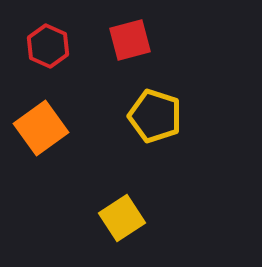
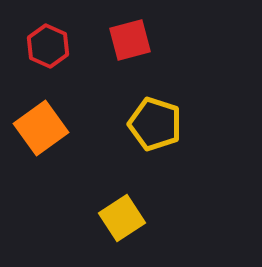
yellow pentagon: moved 8 px down
